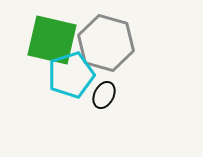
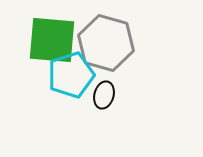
green square: rotated 8 degrees counterclockwise
black ellipse: rotated 12 degrees counterclockwise
